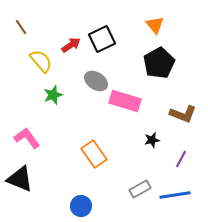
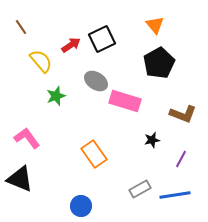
green star: moved 3 px right, 1 px down
